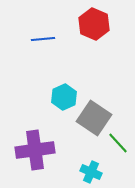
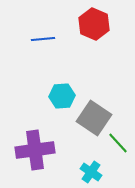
cyan hexagon: moved 2 px left, 1 px up; rotated 20 degrees clockwise
cyan cross: rotated 10 degrees clockwise
